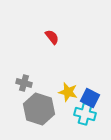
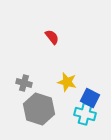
yellow star: moved 1 px left, 10 px up
